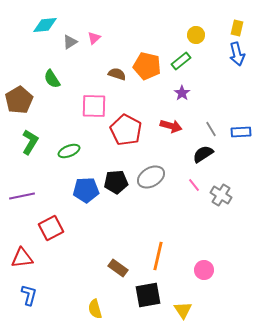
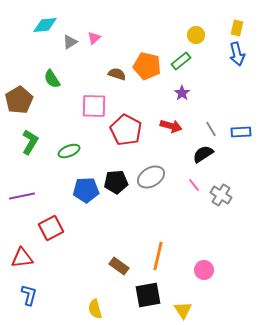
brown rectangle: moved 1 px right, 2 px up
